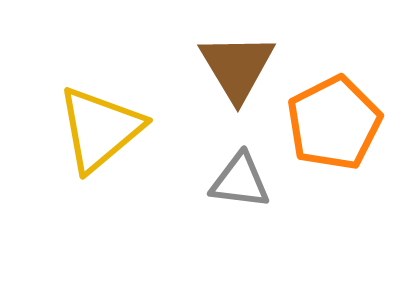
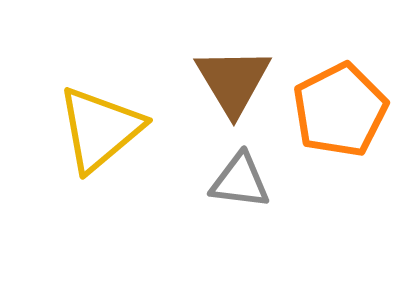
brown triangle: moved 4 px left, 14 px down
orange pentagon: moved 6 px right, 13 px up
